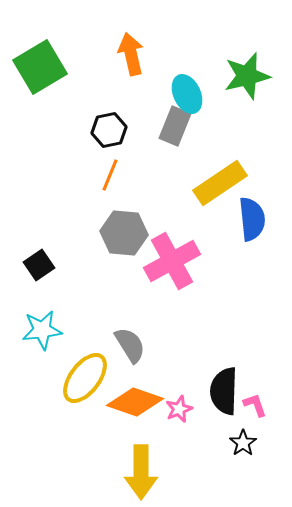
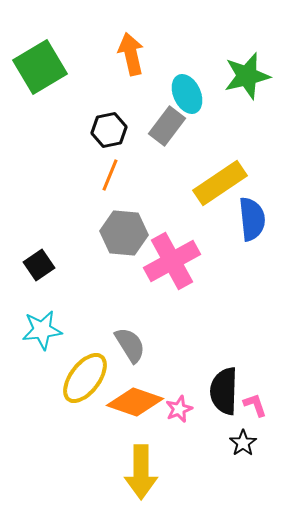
gray rectangle: moved 8 px left; rotated 15 degrees clockwise
